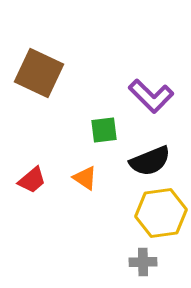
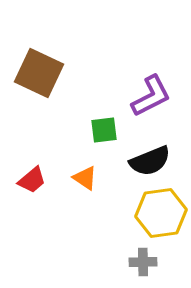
purple L-shape: rotated 72 degrees counterclockwise
